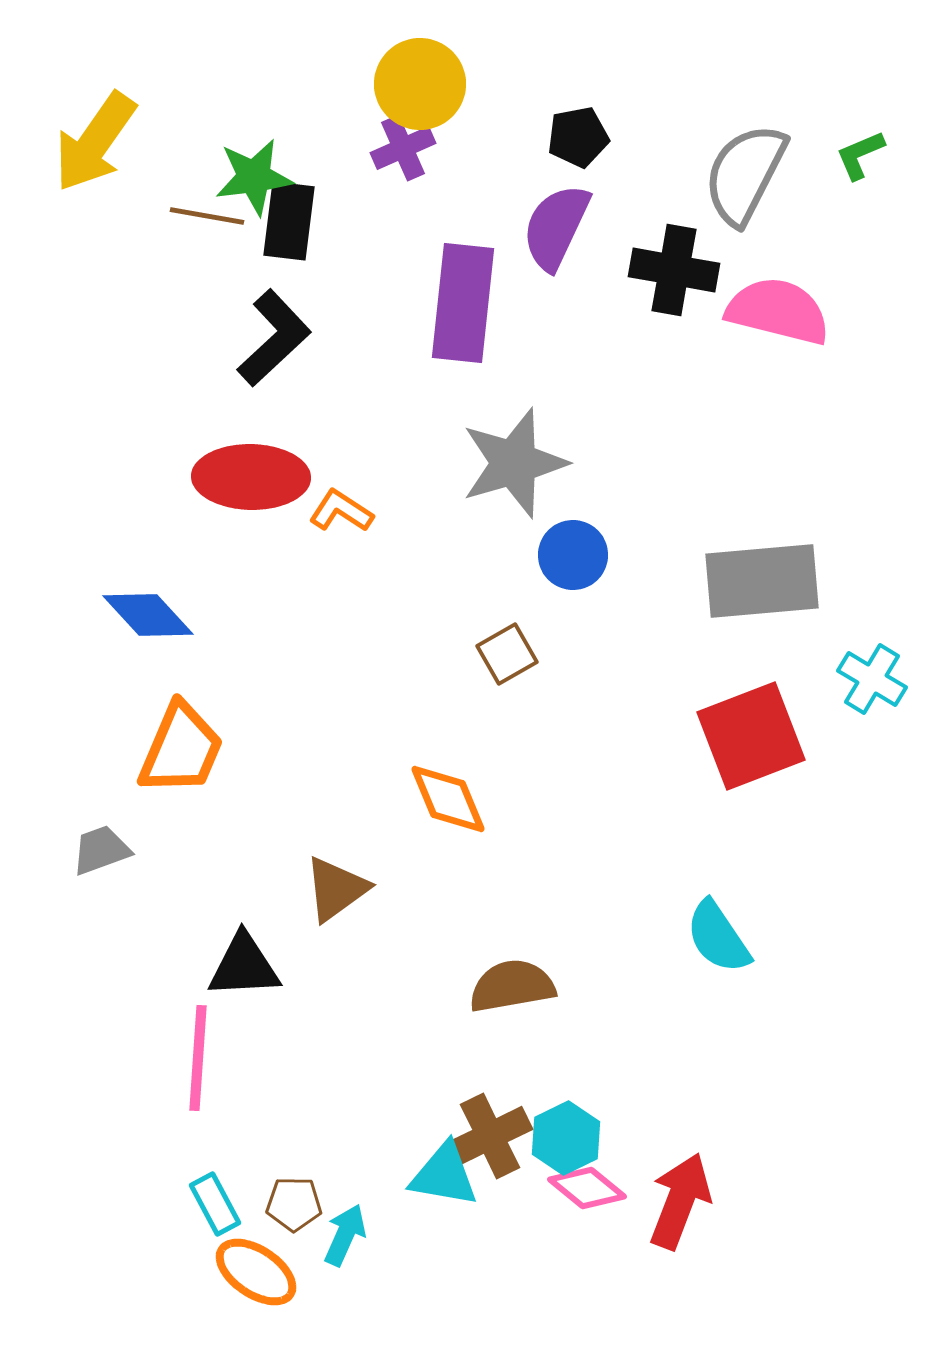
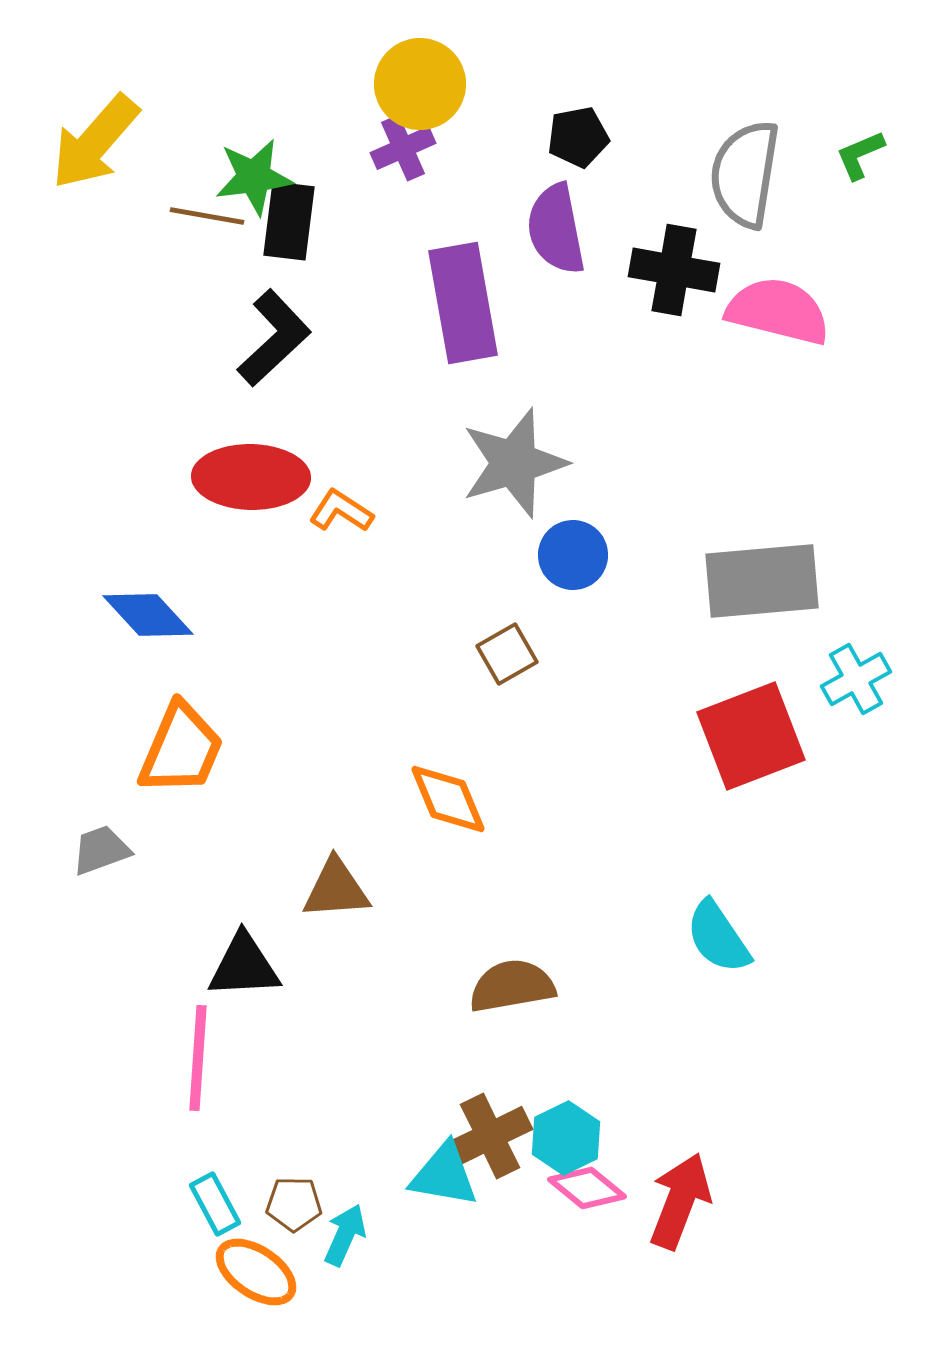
yellow arrow: rotated 6 degrees clockwise
gray semicircle: rotated 18 degrees counterclockwise
purple semicircle: moved 2 px down; rotated 36 degrees counterclockwise
purple rectangle: rotated 16 degrees counterclockwise
cyan cross: moved 16 px left; rotated 30 degrees clockwise
brown triangle: rotated 32 degrees clockwise
